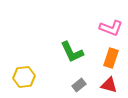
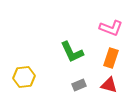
gray rectangle: rotated 16 degrees clockwise
